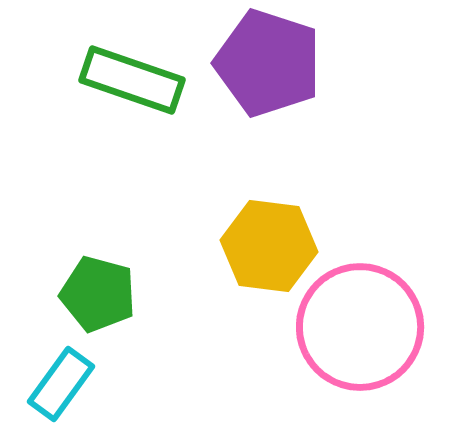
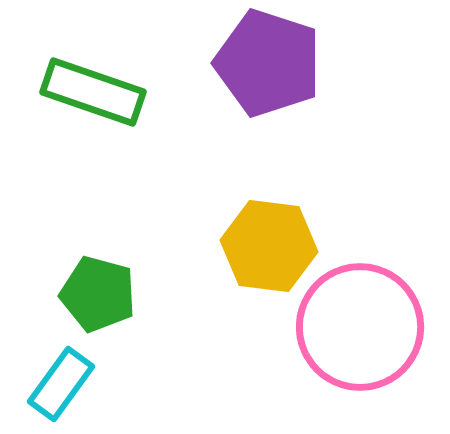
green rectangle: moved 39 px left, 12 px down
